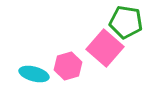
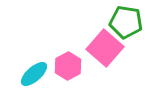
pink hexagon: rotated 12 degrees counterclockwise
cyan ellipse: rotated 56 degrees counterclockwise
